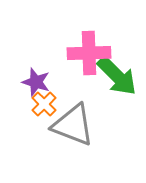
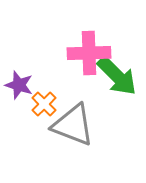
purple star: moved 17 px left, 3 px down
